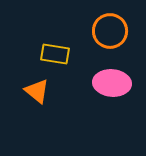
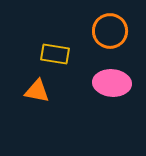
orange triangle: rotated 28 degrees counterclockwise
